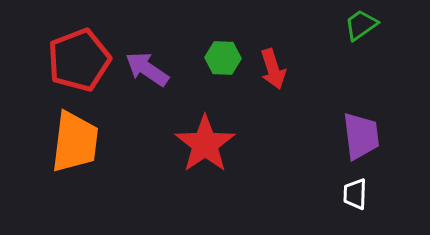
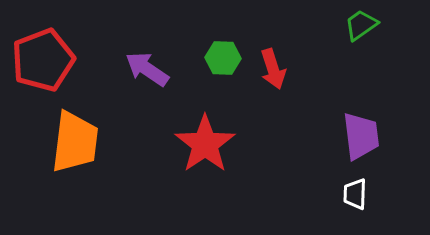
red pentagon: moved 36 px left
